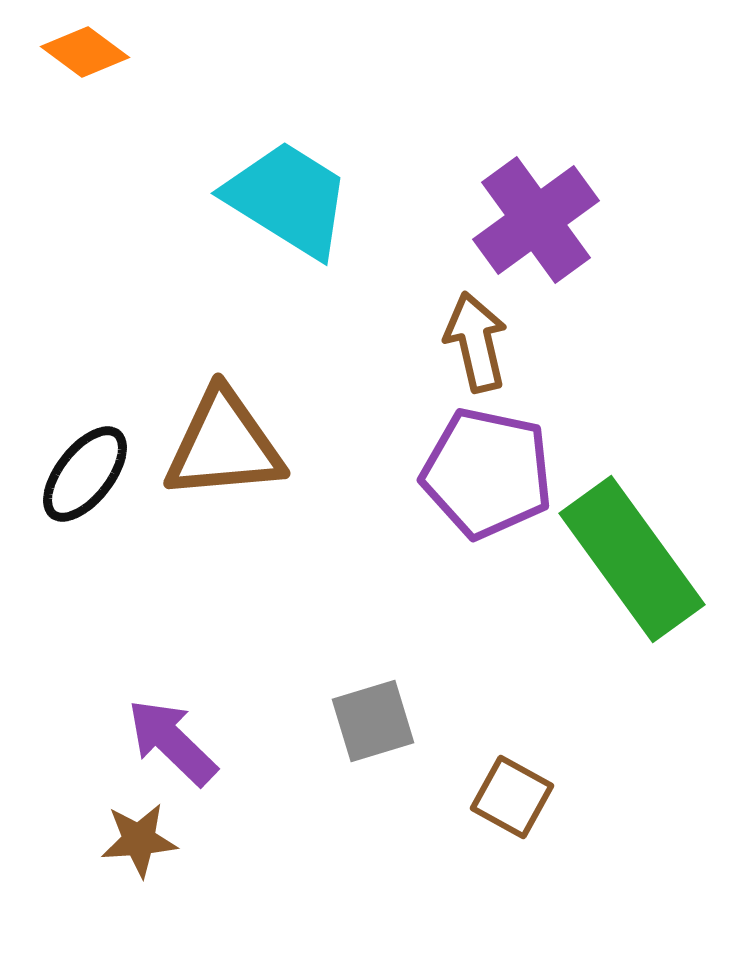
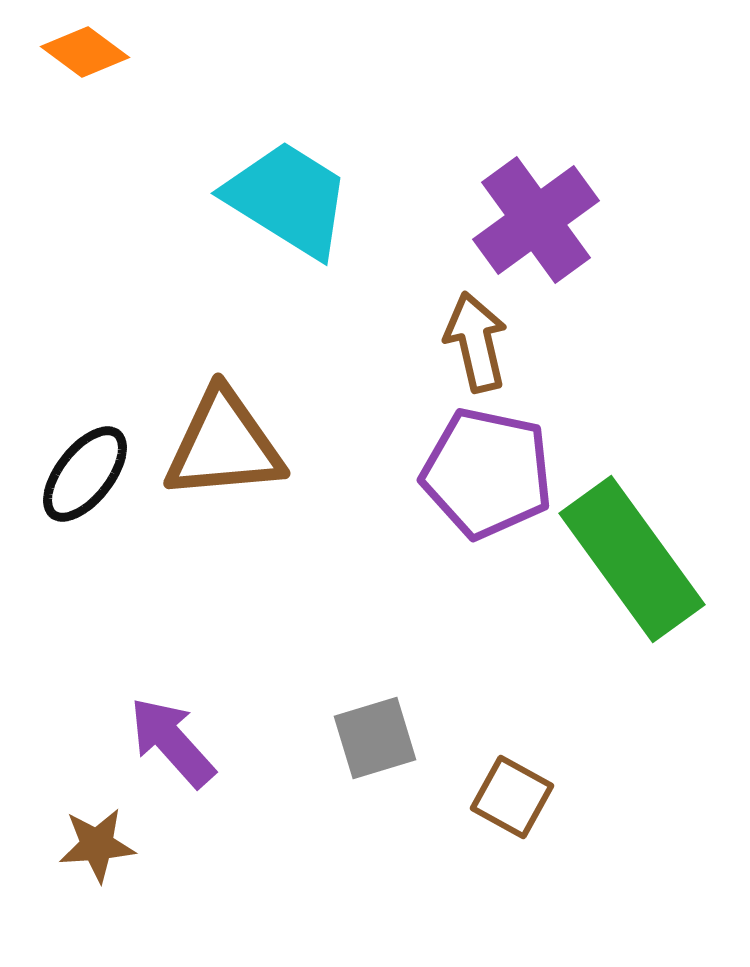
gray square: moved 2 px right, 17 px down
purple arrow: rotated 4 degrees clockwise
brown star: moved 42 px left, 5 px down
